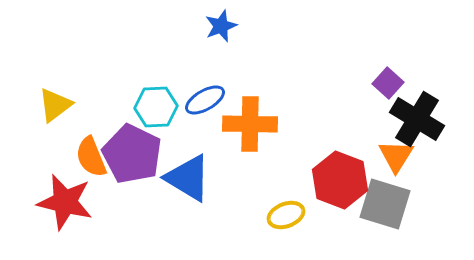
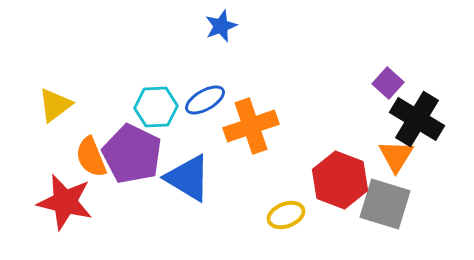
orange cross: moved 1 px right, 2 px down; rotated 20 degrees counterclockwise
